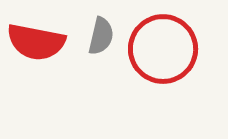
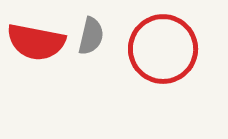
gray semicircle: moved 10 px left
